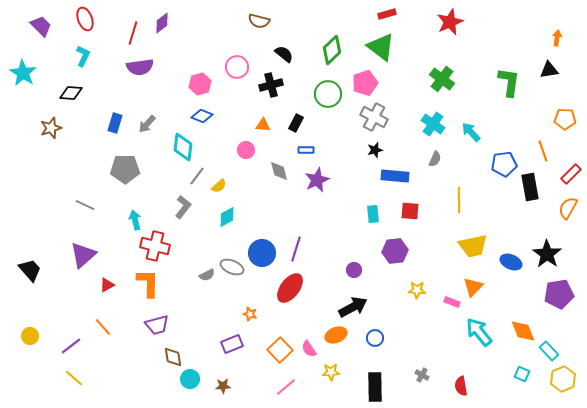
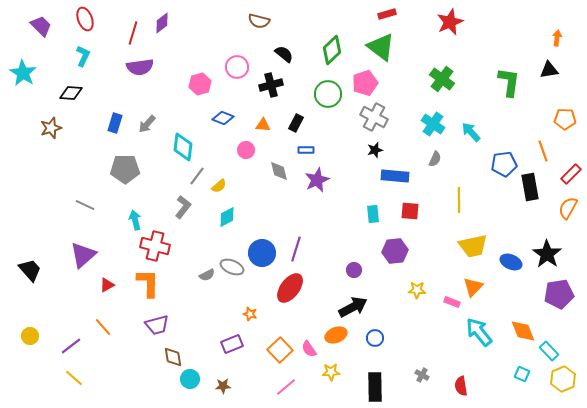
blue diamond at (202, 116): moved 21 px right, 2 px down
